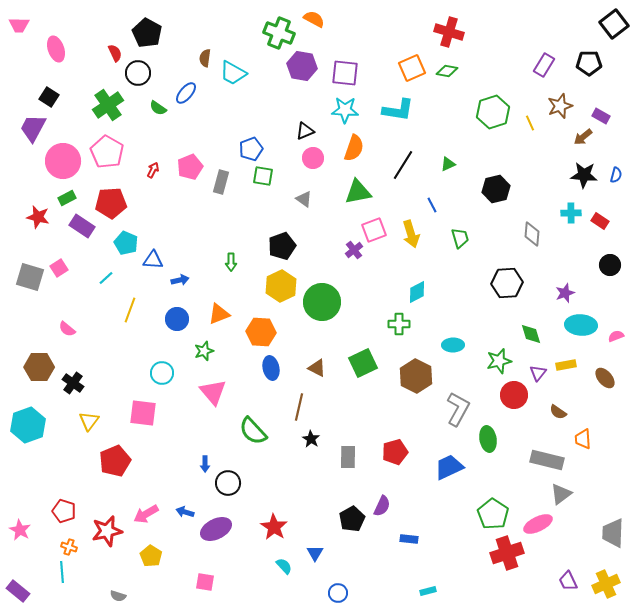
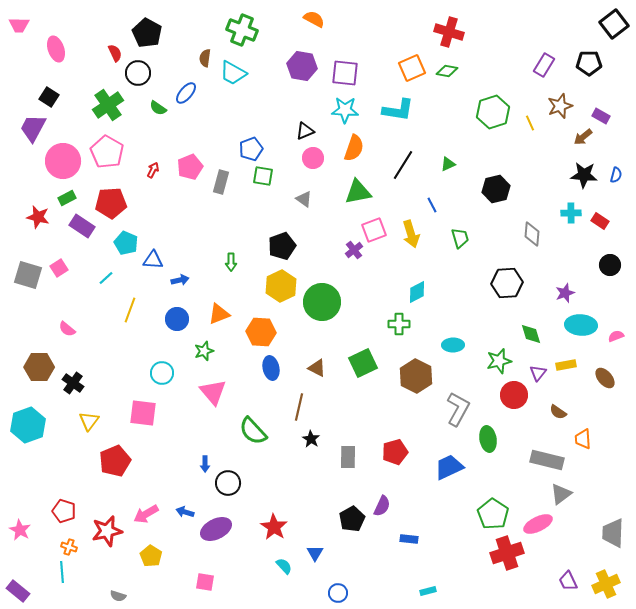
green cross at (279, 33): moved 37 px left, 3 px up
gray square at (30, 277): moved 2 px left, 2 px up
